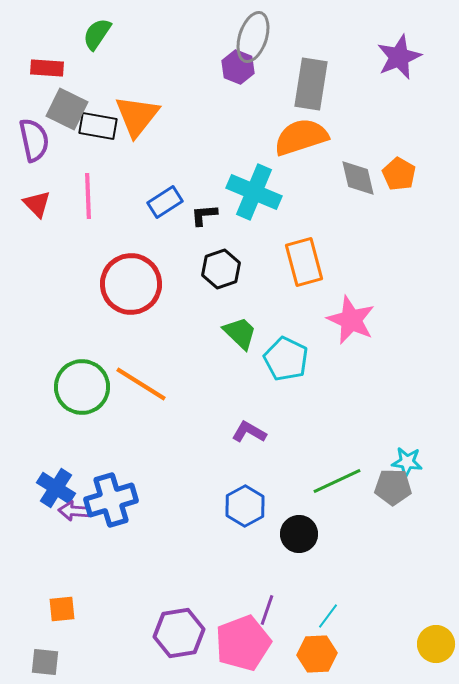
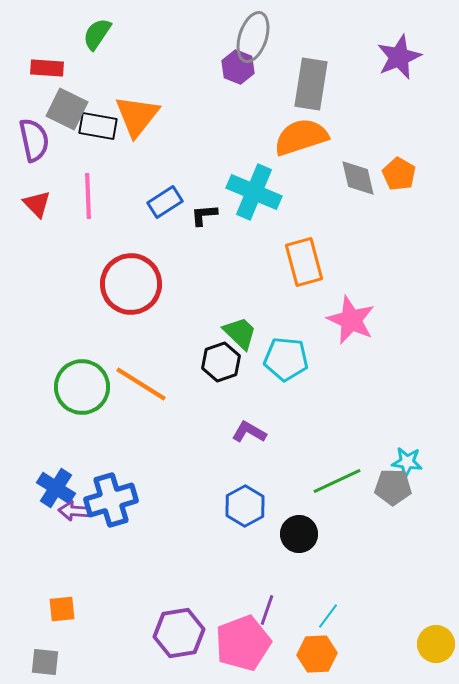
black hexagon at (221, 269): moved 93 px down
cyan pentagon at (286, 359): rotated 21 degrees counterclockwise
